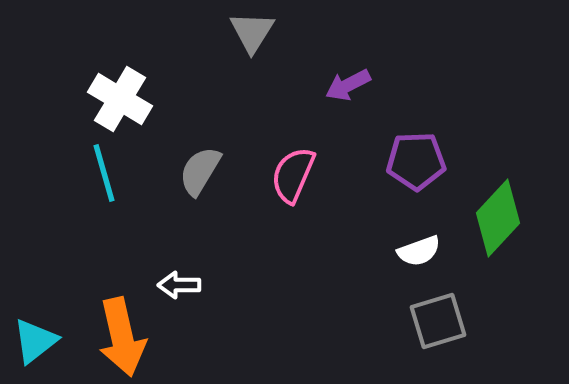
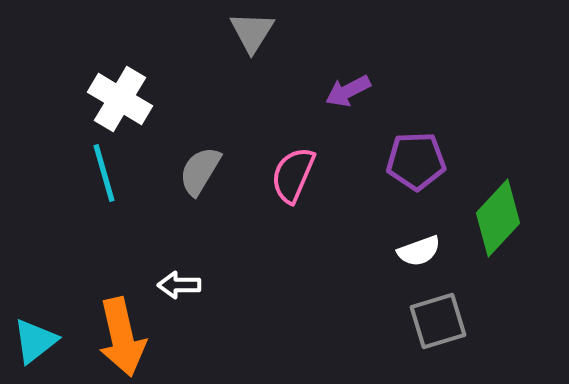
purple arrow: moved 6 px down
